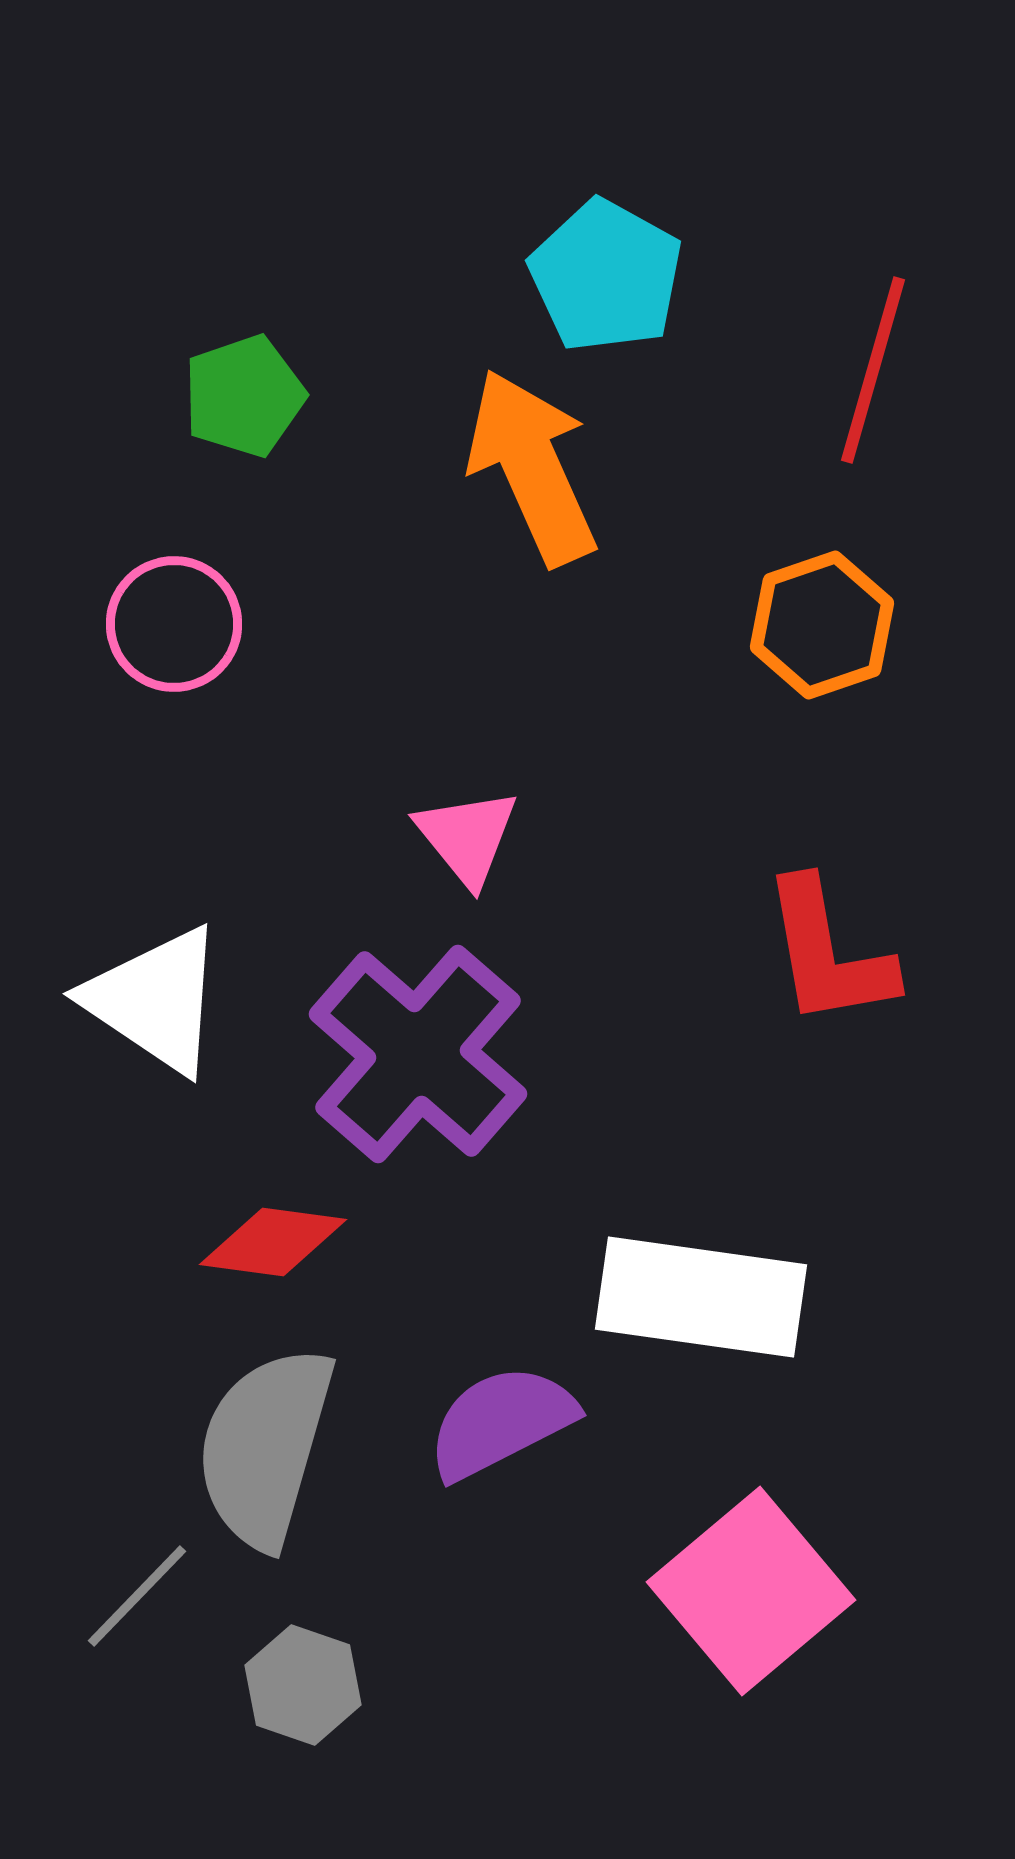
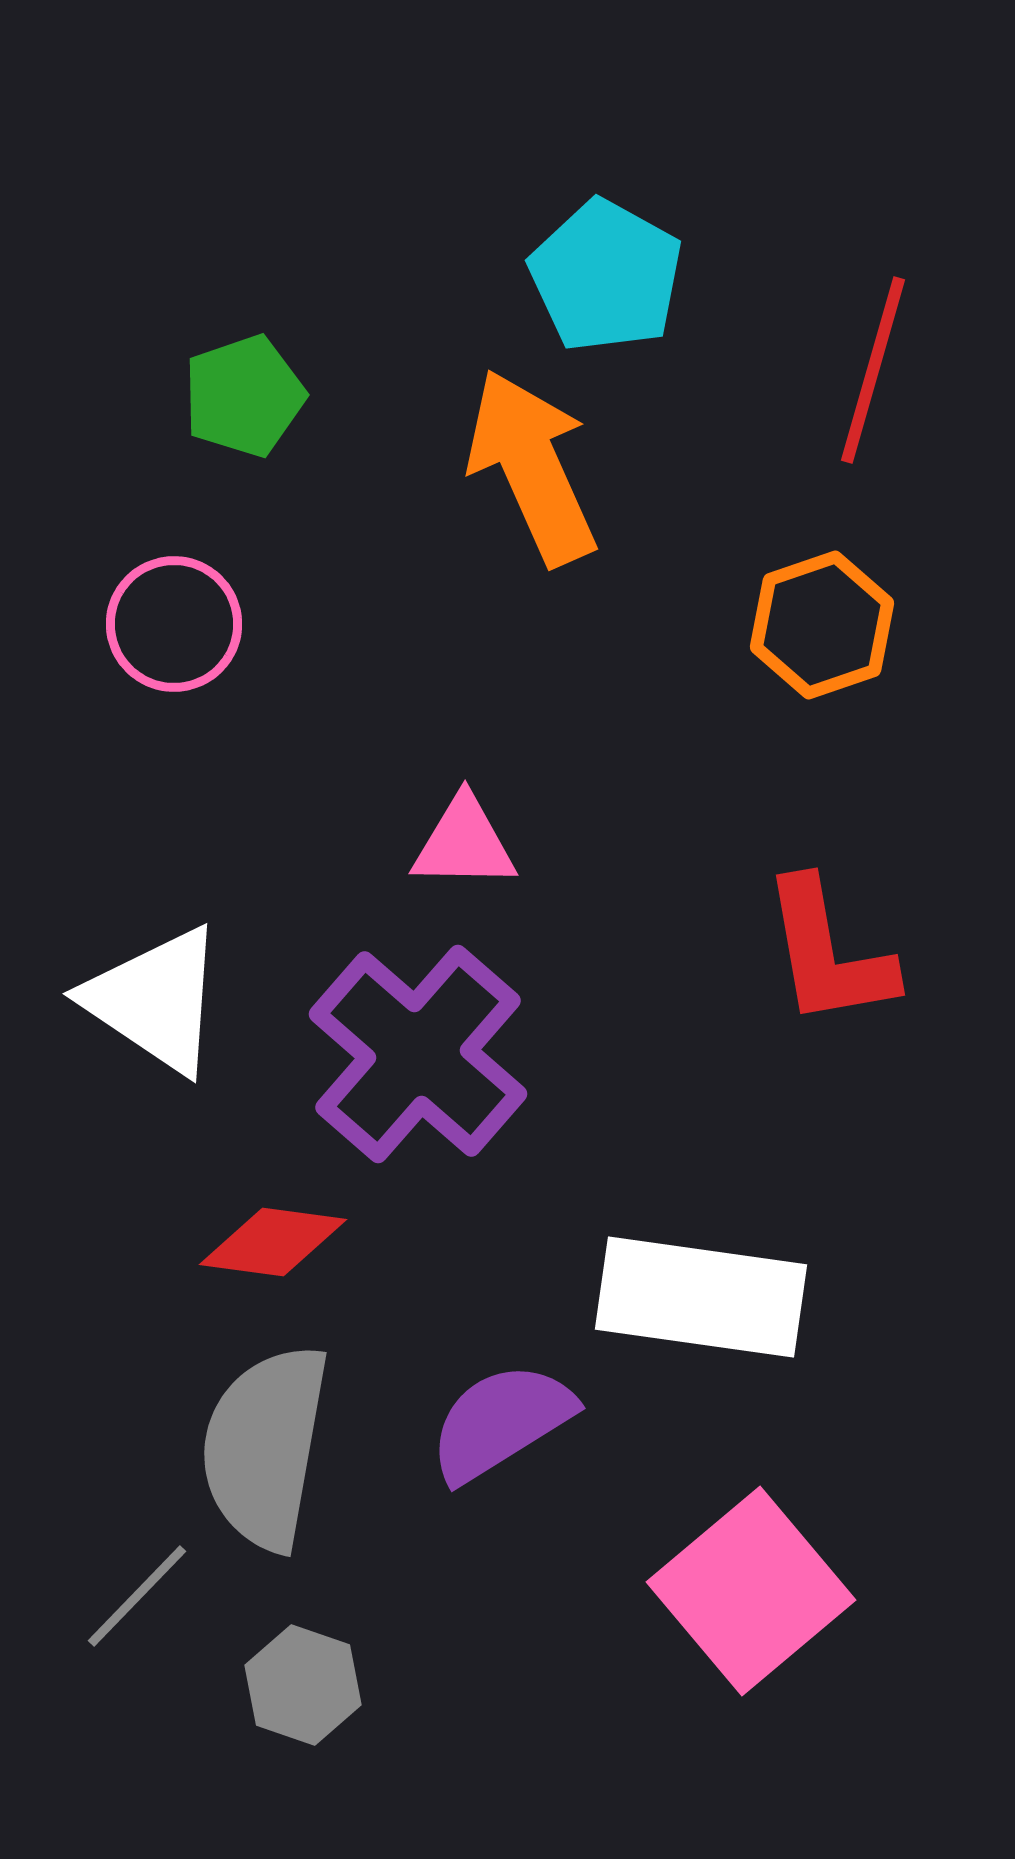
pink triangle: moved 3 px left, 6 px down; rotated 50 degrees counterclockwise
purple semicircle: rotated 5 degrees counterclockwise
gray semicircle: rotated 6 degrees counterclockwise
